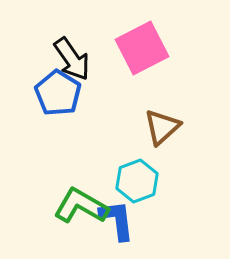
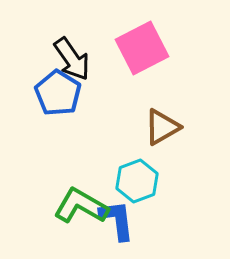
brown triangle: rotated 12 degrees clockwise
